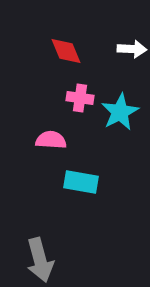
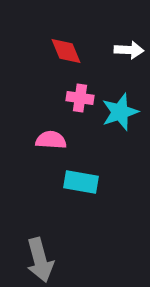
white arrow: moved 3 px left, 1 px down
cyan star: rotated 9 degrees clockwise
